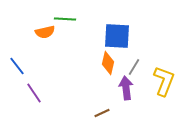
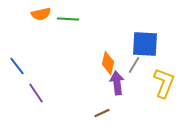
green line: moved 3 px right
orange semicircle: moved 4 px left, 18 px up
blue square: moved 28 px right, 8 px down
gray line: moved 2 px up
yellow L-shape: moved 2 px down
purple arrow: moved 9 px left, 5 px up
purple line: moved 2 px right
